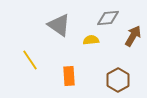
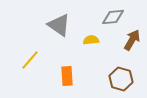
gray diamond: moved 5 px right, 1 px up
brown arrow: moved 1 px left, 4 px down
yellow line: rotated 75 degrees clockwise
orange rectangle: moved 2 px left
brown hexagon: moved 3 px right, 1 px up; rotated 15 degrees counterclockwise
